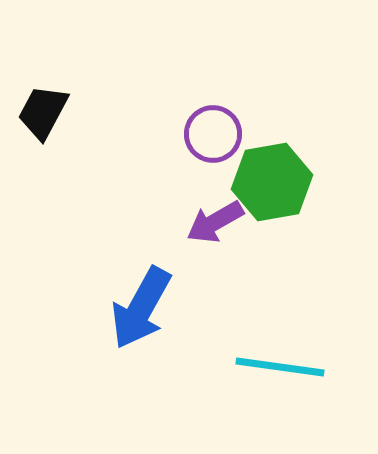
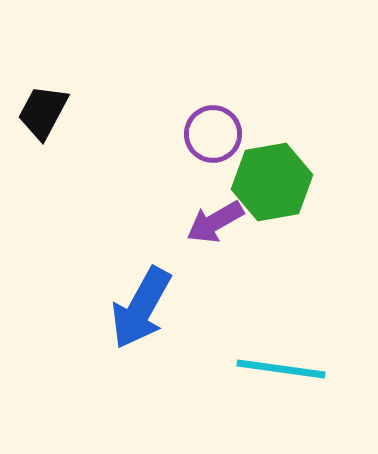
cyan line: moved 1 px right, 2 px down
